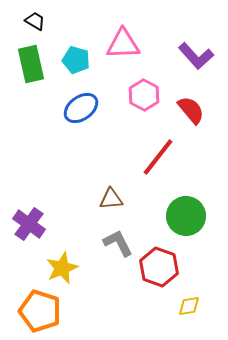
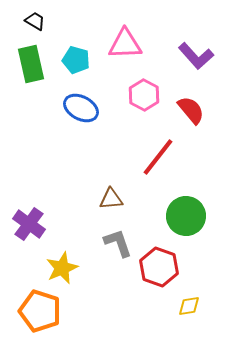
pink triangle: moved 2 px right
blue ellipse: rotated 64 degrees clockwise
gray L-shape: rotated 8 degrees clockwise
